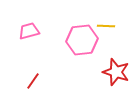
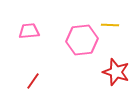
yellow line: moved 4 px right, 1 px up
pink trapezoid: rotated 10 degrees clockwise
